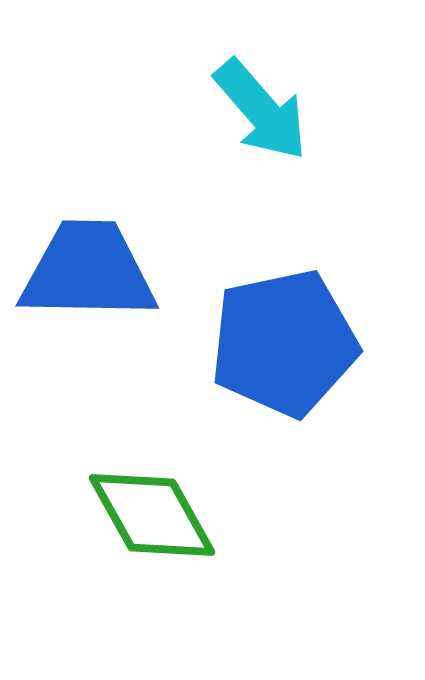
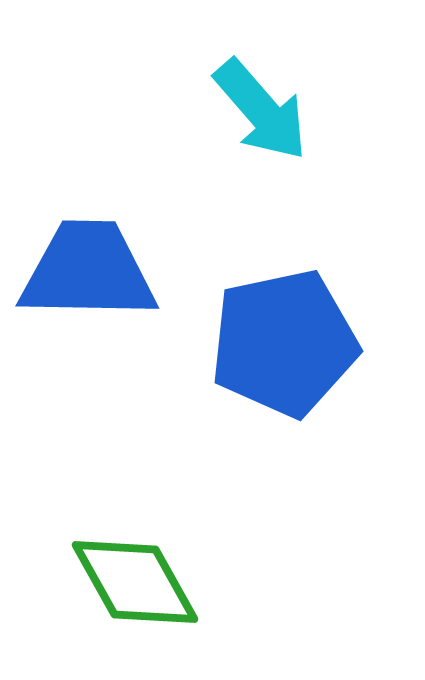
green diamond: moved 17 px left, 67 px down
